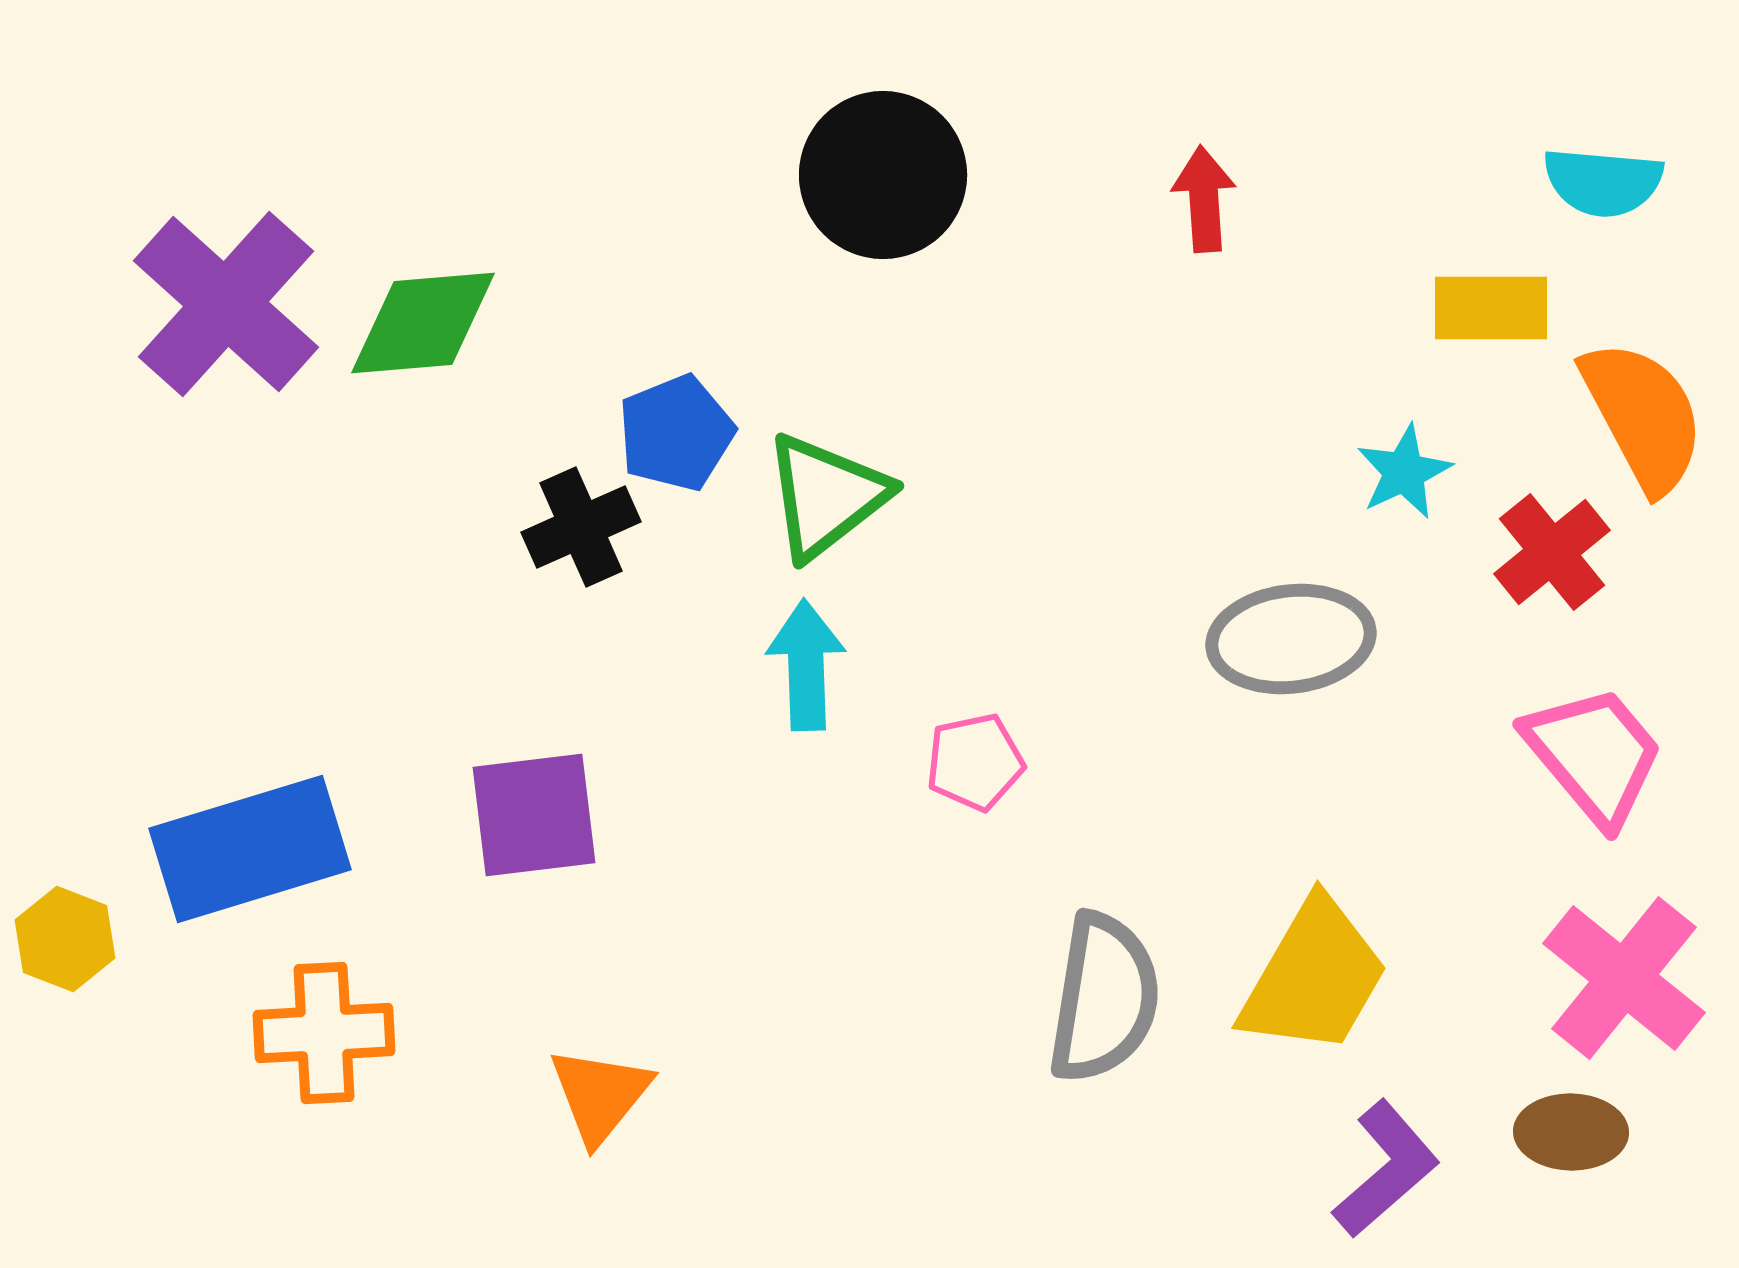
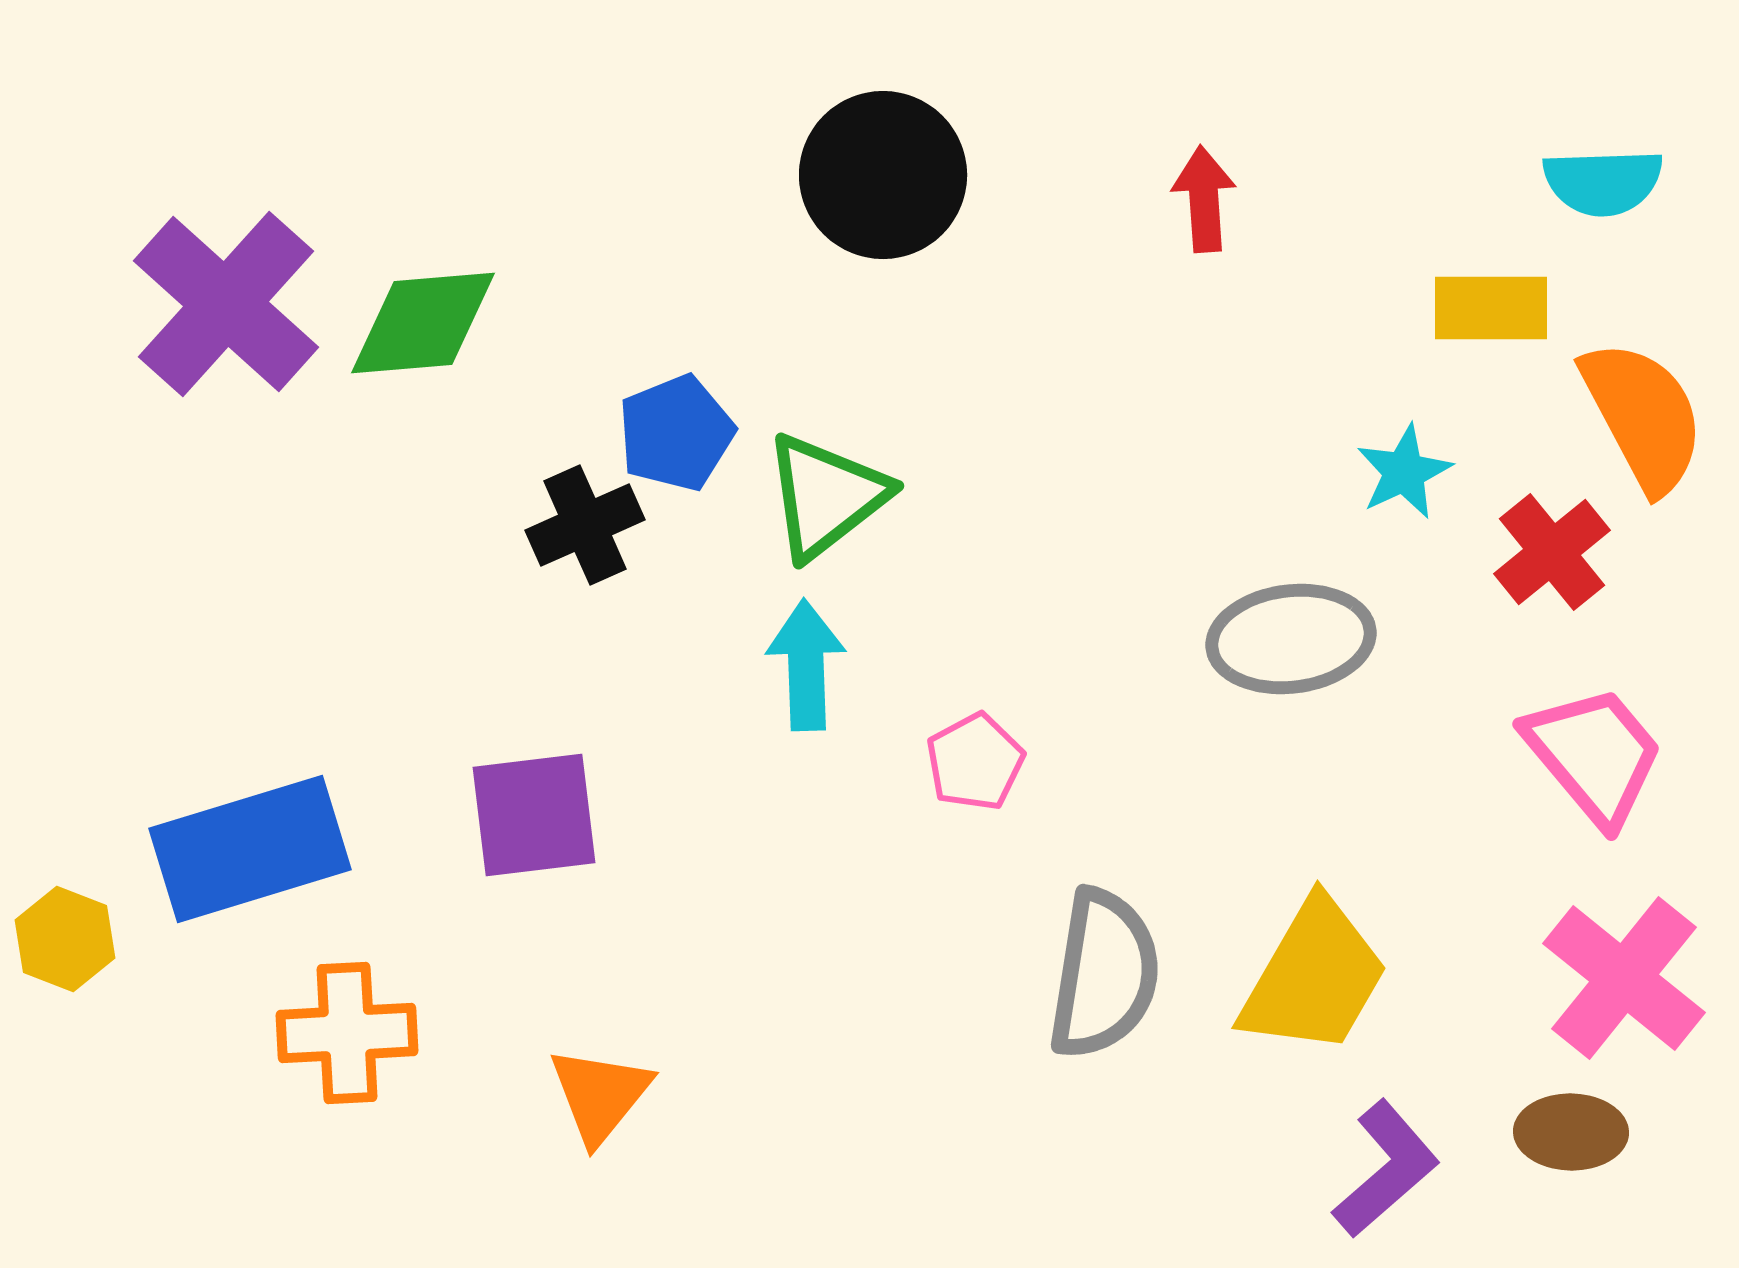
cyan semicircle: rotated 7 degrees counterclockwise
black cross: moved 4 px right, 2 px up
pink pentagon: rotated 16 degrees counterclockwise
gray semicircle: moved 24 px up
orange cross: moved 23 px right
